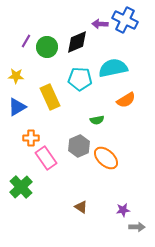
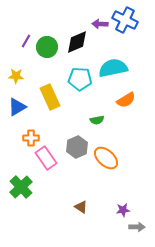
gray hexagon: moved 2 px left, 1 px down
